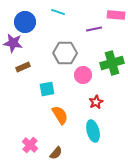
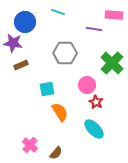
pink rectangle: moved 2 px left
purple line: rotated 21 degrees clockwise
green cross: rotated 30 degrees counterclockwise
brown rectangle: moved 2 px left, 2 px up
pink circle: moved 4 px right, 10 px down
red star: rotated 16 degrees counterclockwise
orange semicircle: moved 3 px up
cyan ellipse: moved 1 px right, 2 px up; rotated 30 degrees counterclockwise
